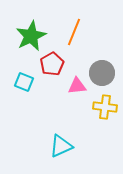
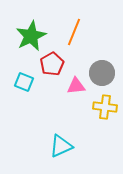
pink triangle: moved 1 px left
